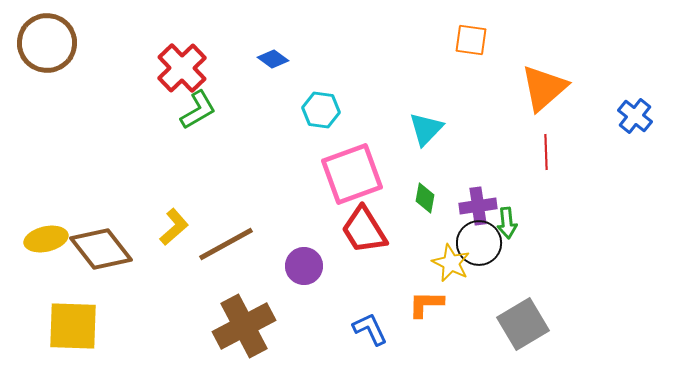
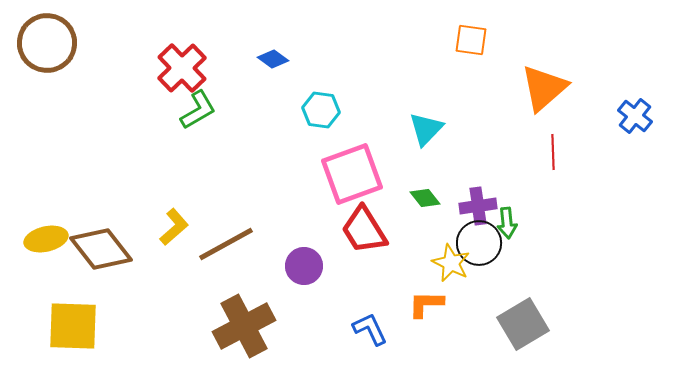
red line: moved 7 px right
green diamond: rotated 48 degrees counterclockwise
